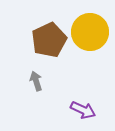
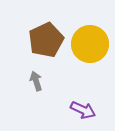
yellow circle: moved 12 px down
brown pentagon: moved 3 px left
